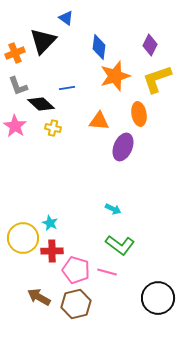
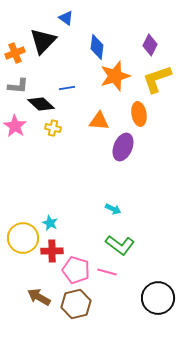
blue diamond: moved 2 px left
gray L-shape: rotated 65 degrees counterclockwise
